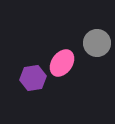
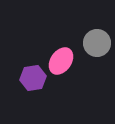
pink ellipse: moved 1 px left, 2 px up
